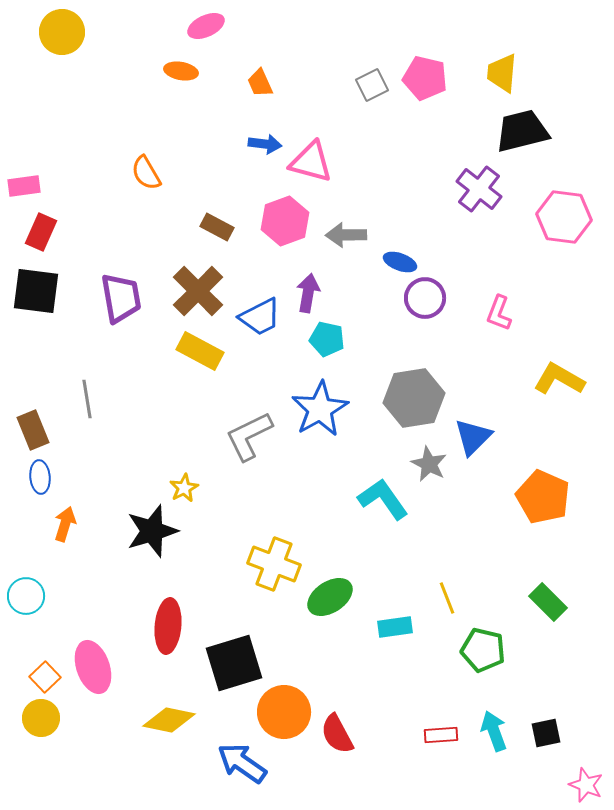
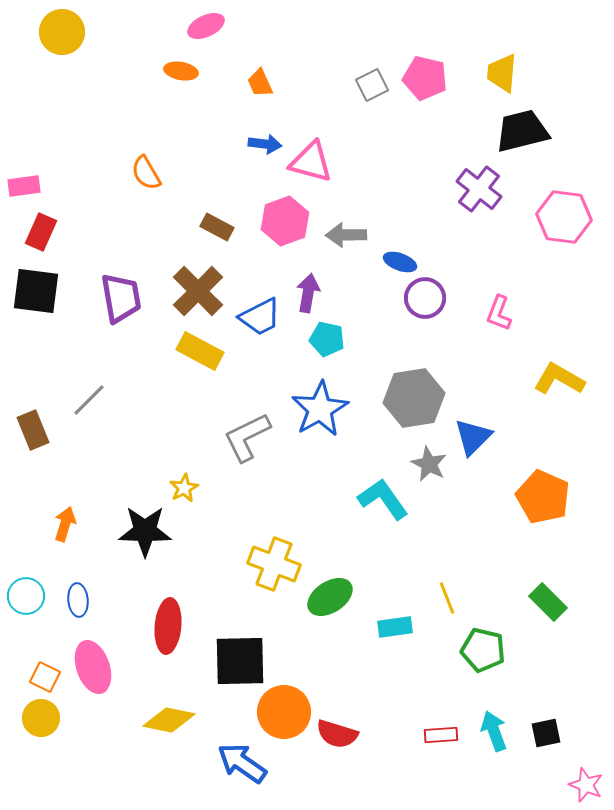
gray line at (87, 399): moved 2 px right, 1 px down; rotated 54 degrees clockwise
gray L-shape at (249, 436): moved 2 px left, 1 px down
blue ellipse at (40, 477): moved 38 px right, 123 px down
black star at (152, 531): moved 7 px left; rotated 18 degrees clockwise
black square at (234, 663): moved 6 px right, 2 px up; rotated 16 degrees clockwise
orange square at (45, 677): rotated 20 degrees counterclockwise
red semicircle at (337, 734): rotated 45 degrees counterclockwise
